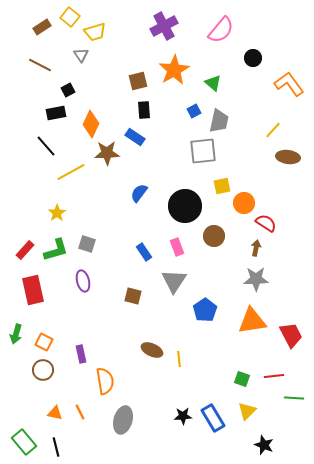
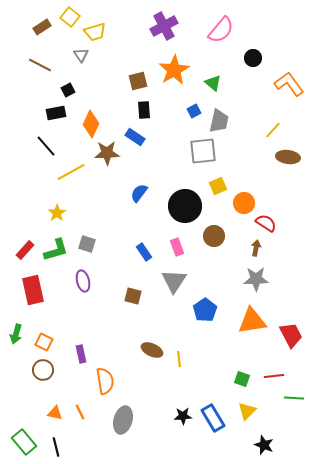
yellow square at (222, 186): moved 4 px left; rotated 12 degrees counterclockwise
